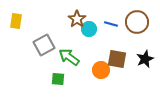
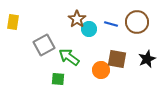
yellow rectangle: moved 3 px left, 1 px down
black star: moved 2 px right
